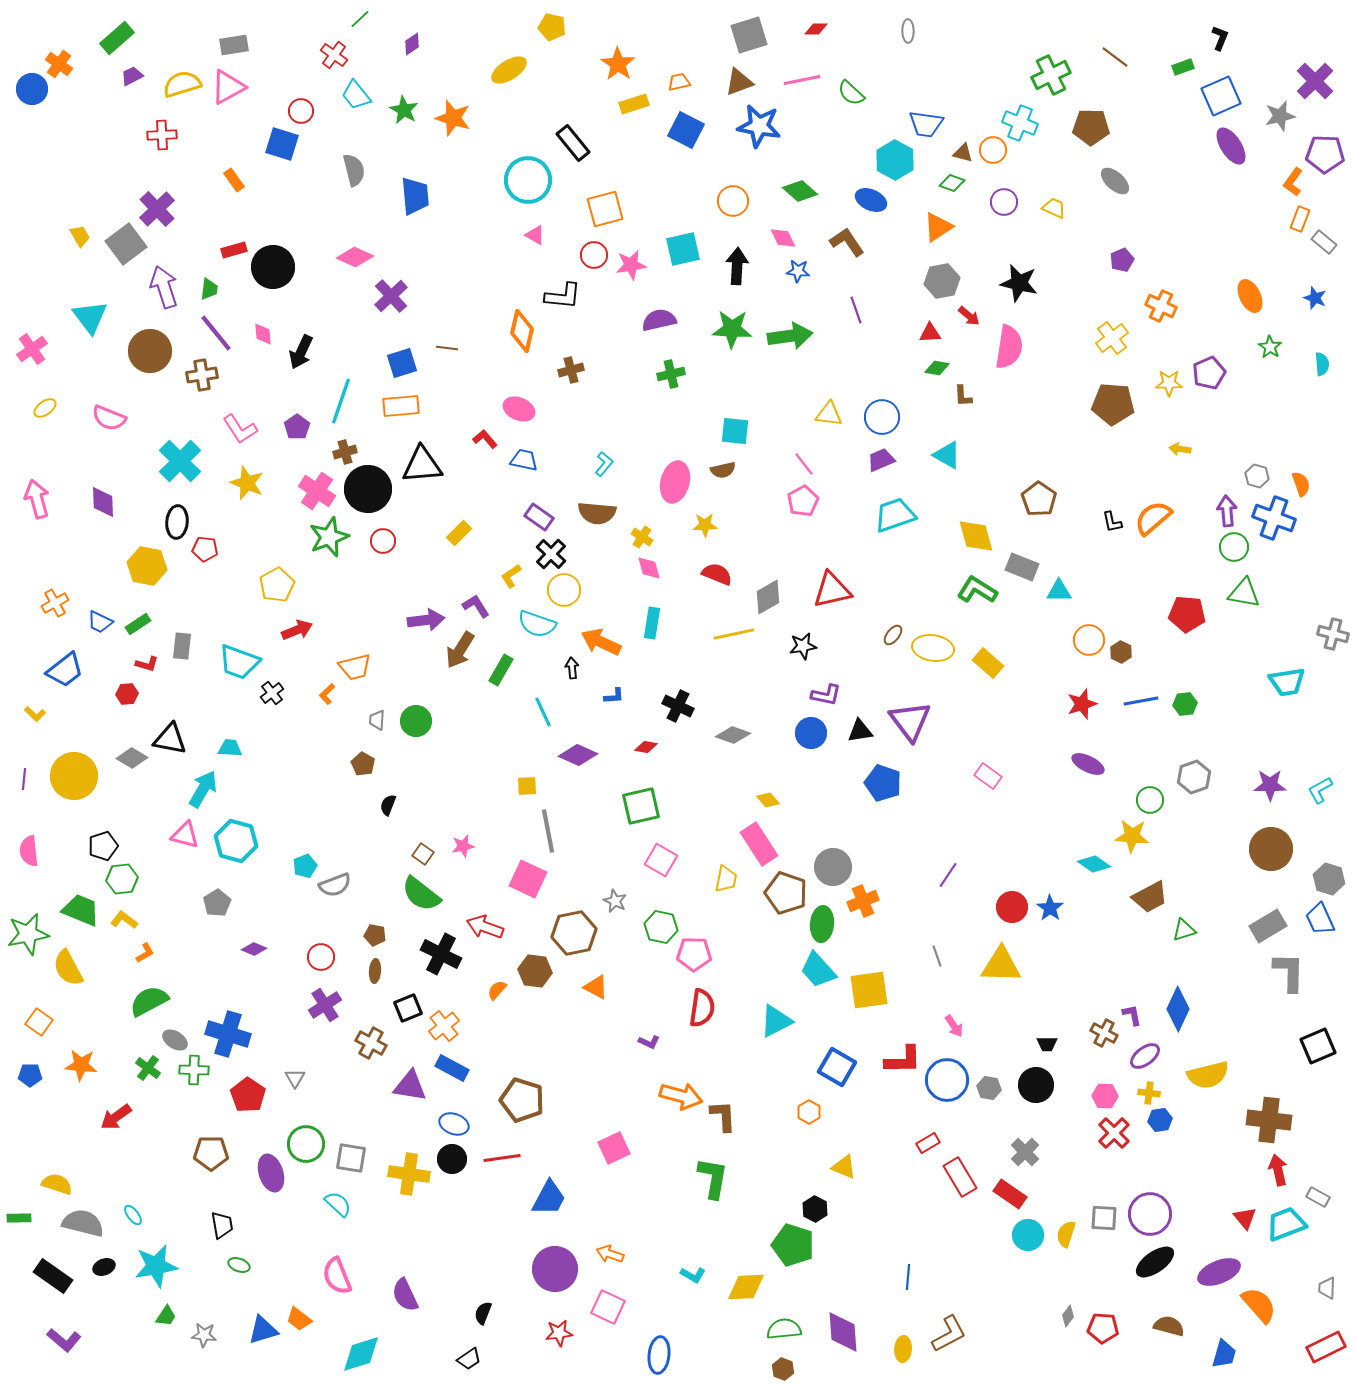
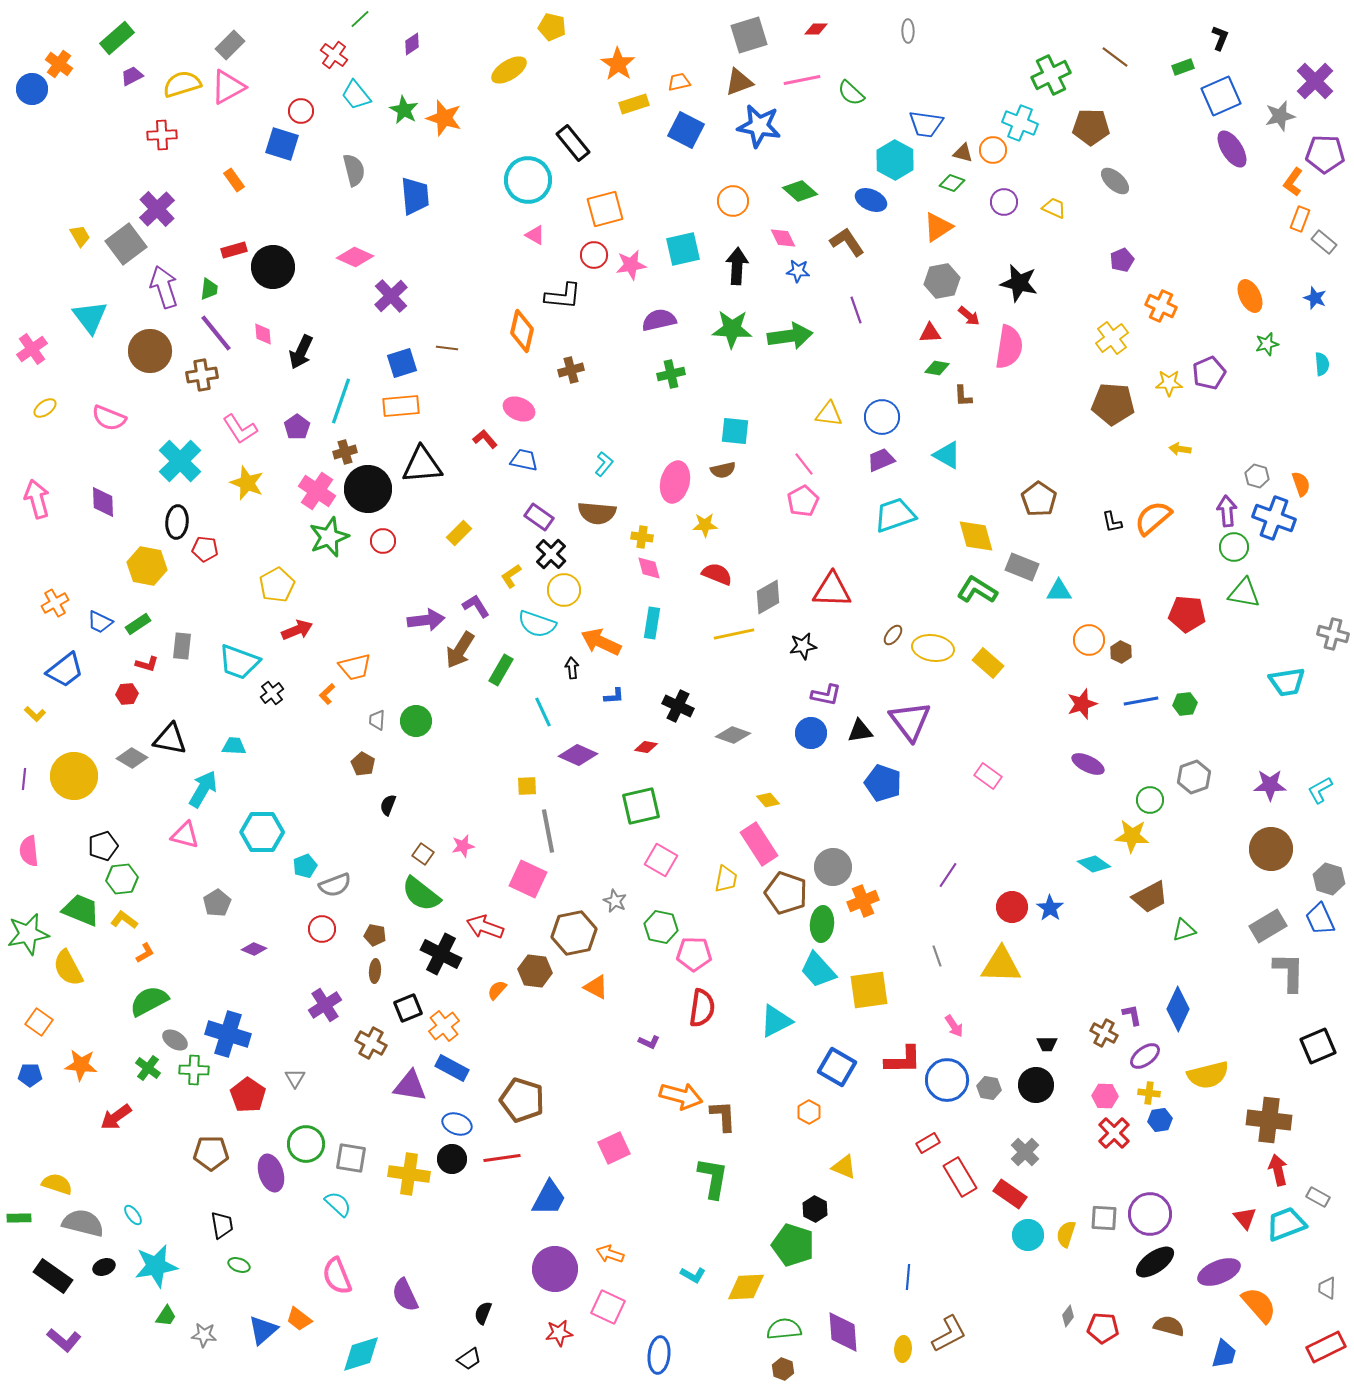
gray rectangle at (234, 45): moved 4 px left; rotated 36 degrees counterclockwise
orange star at (453, 118): moved 9 px left
purple ellipse at (1231, 146): moved 1 px right, 3 px down
green star at (1270, 347): moved 3 px left, 3 px up; rotated 25 degrees clockwise
yellow cross at (642, 537): rotated 25 degrees counterclockwise
red triangle at (832, 590): rotated 15 degrees clockwise
cyan trapezoid at (230, 748): moved 4 px right, 2 px up
cyan hexagon at (236, 841): moved 26 px right, 9 px up; rotated 15 degrees counterclockwise
red circle at (321, 957): moved 1 px right, 28 px up
blue ellipse at (454, 1124): moved 3 px right
blue triangle at (263, 1330): rotated 24 degrees counterclockwise
